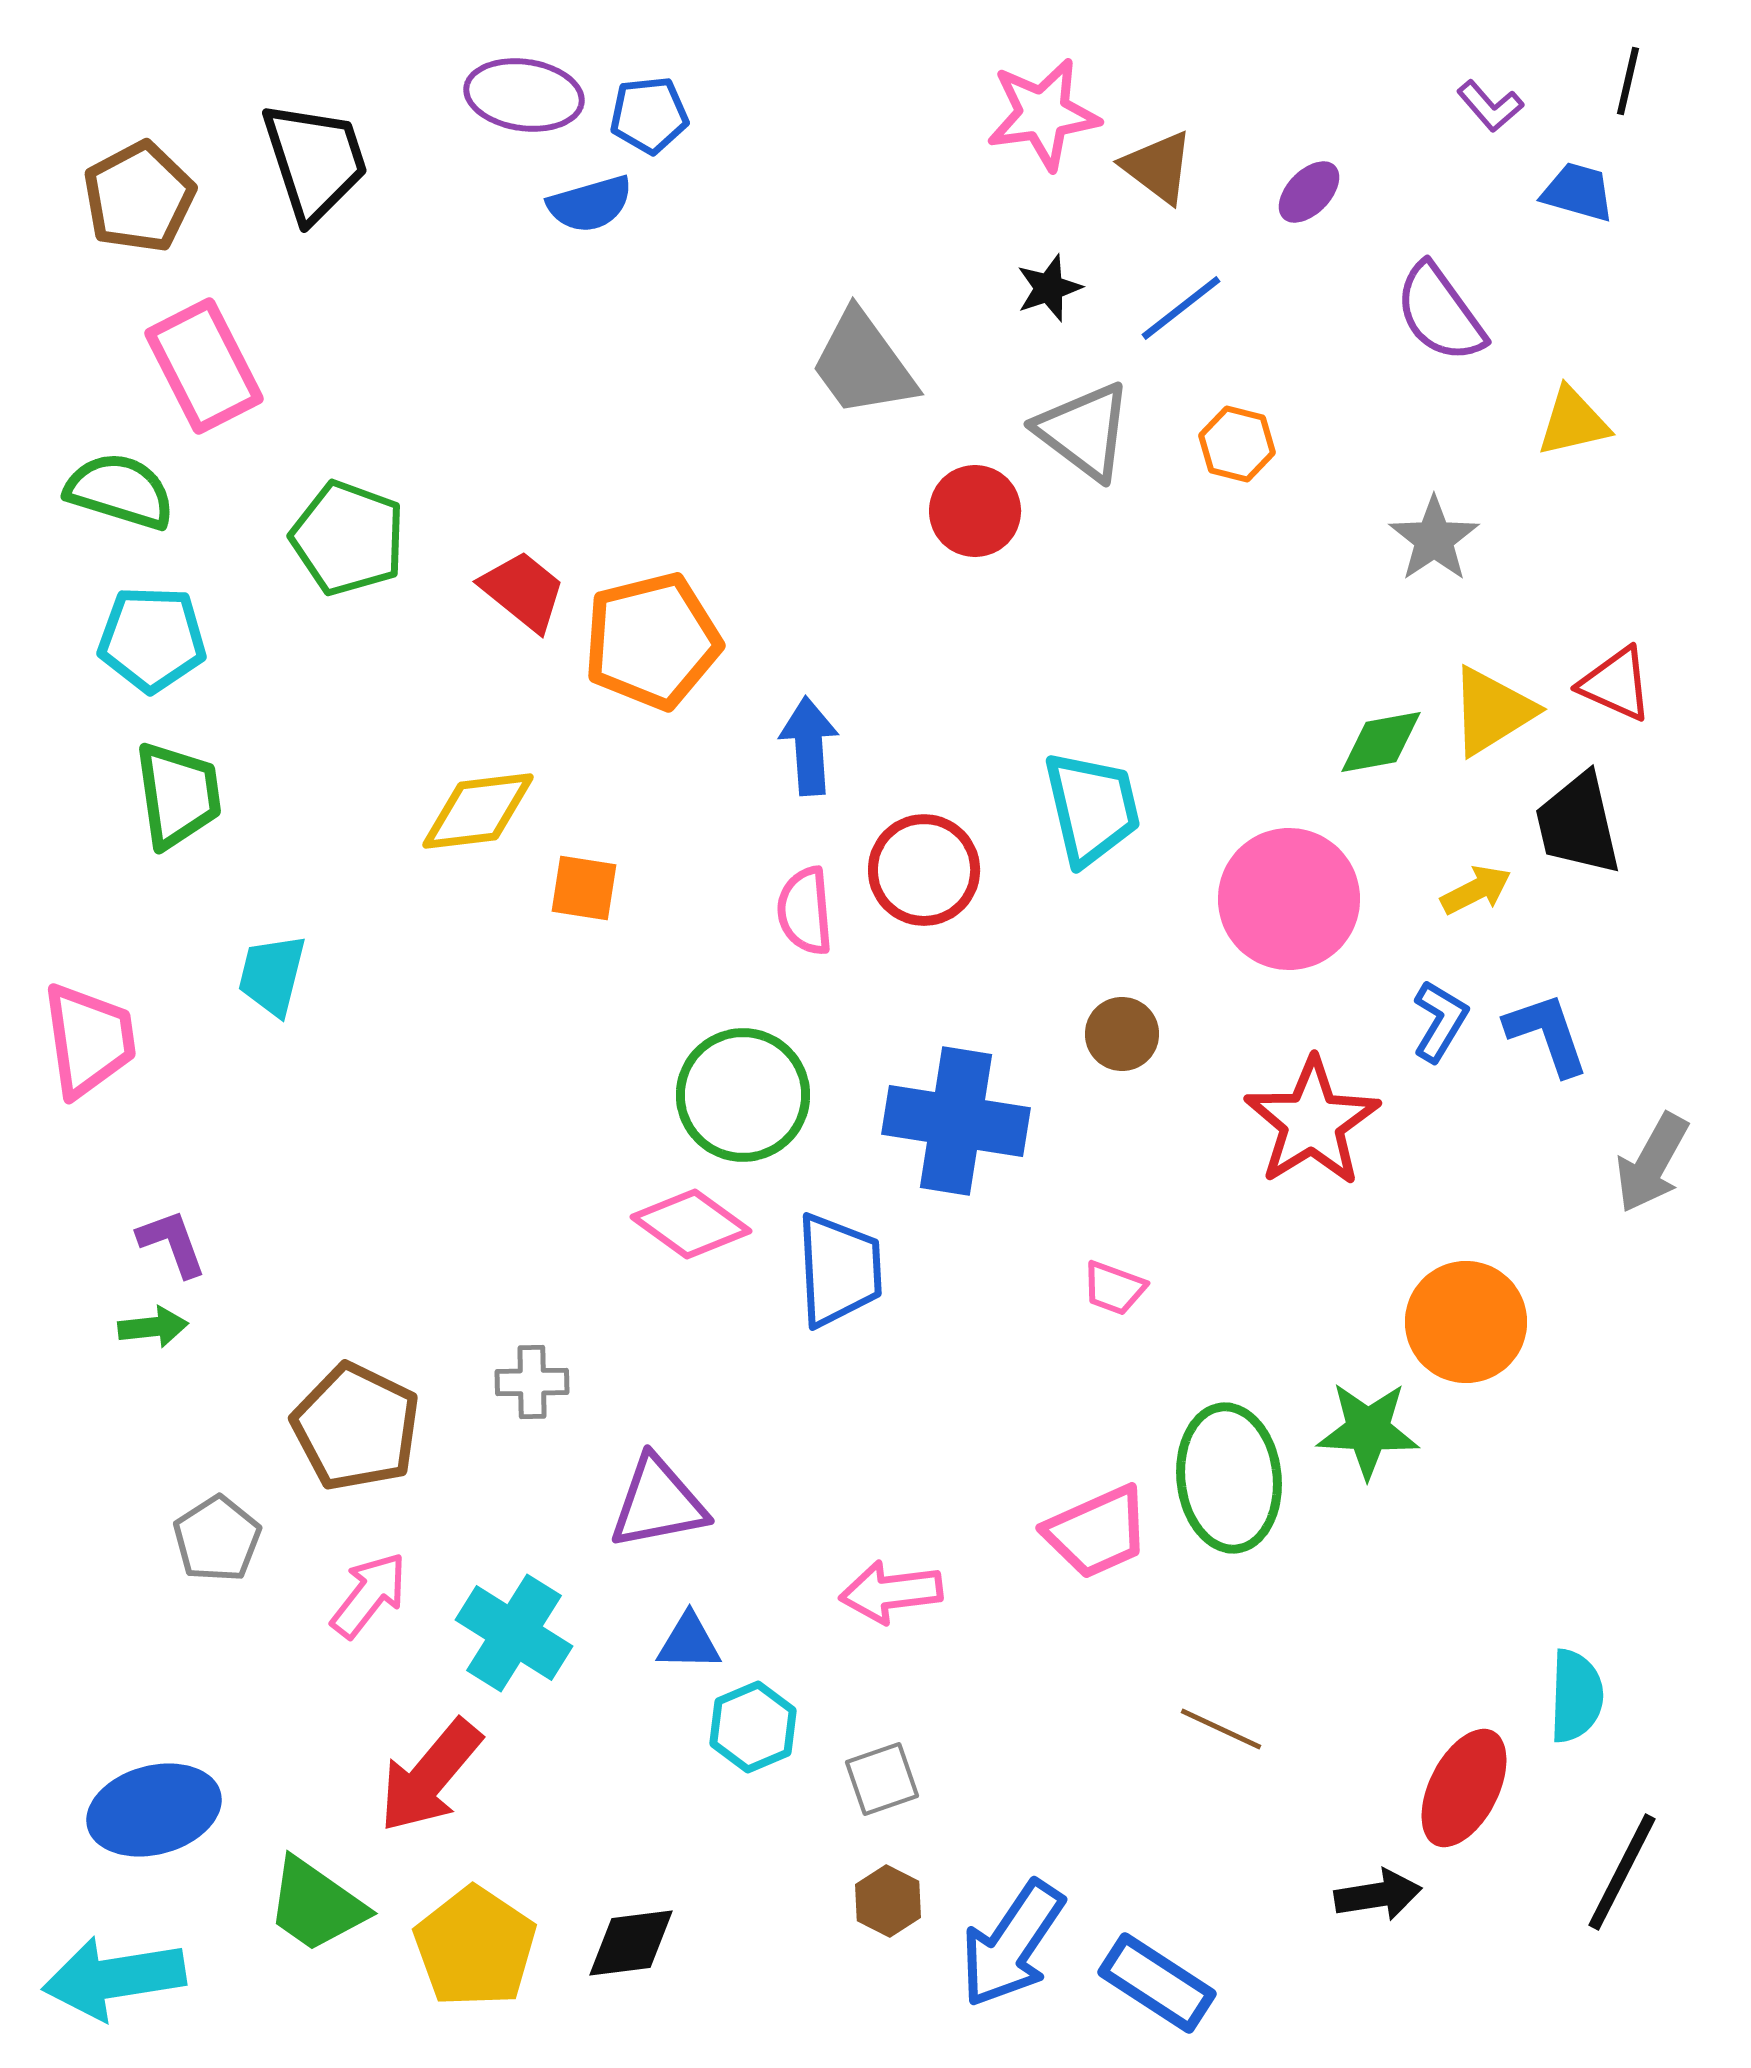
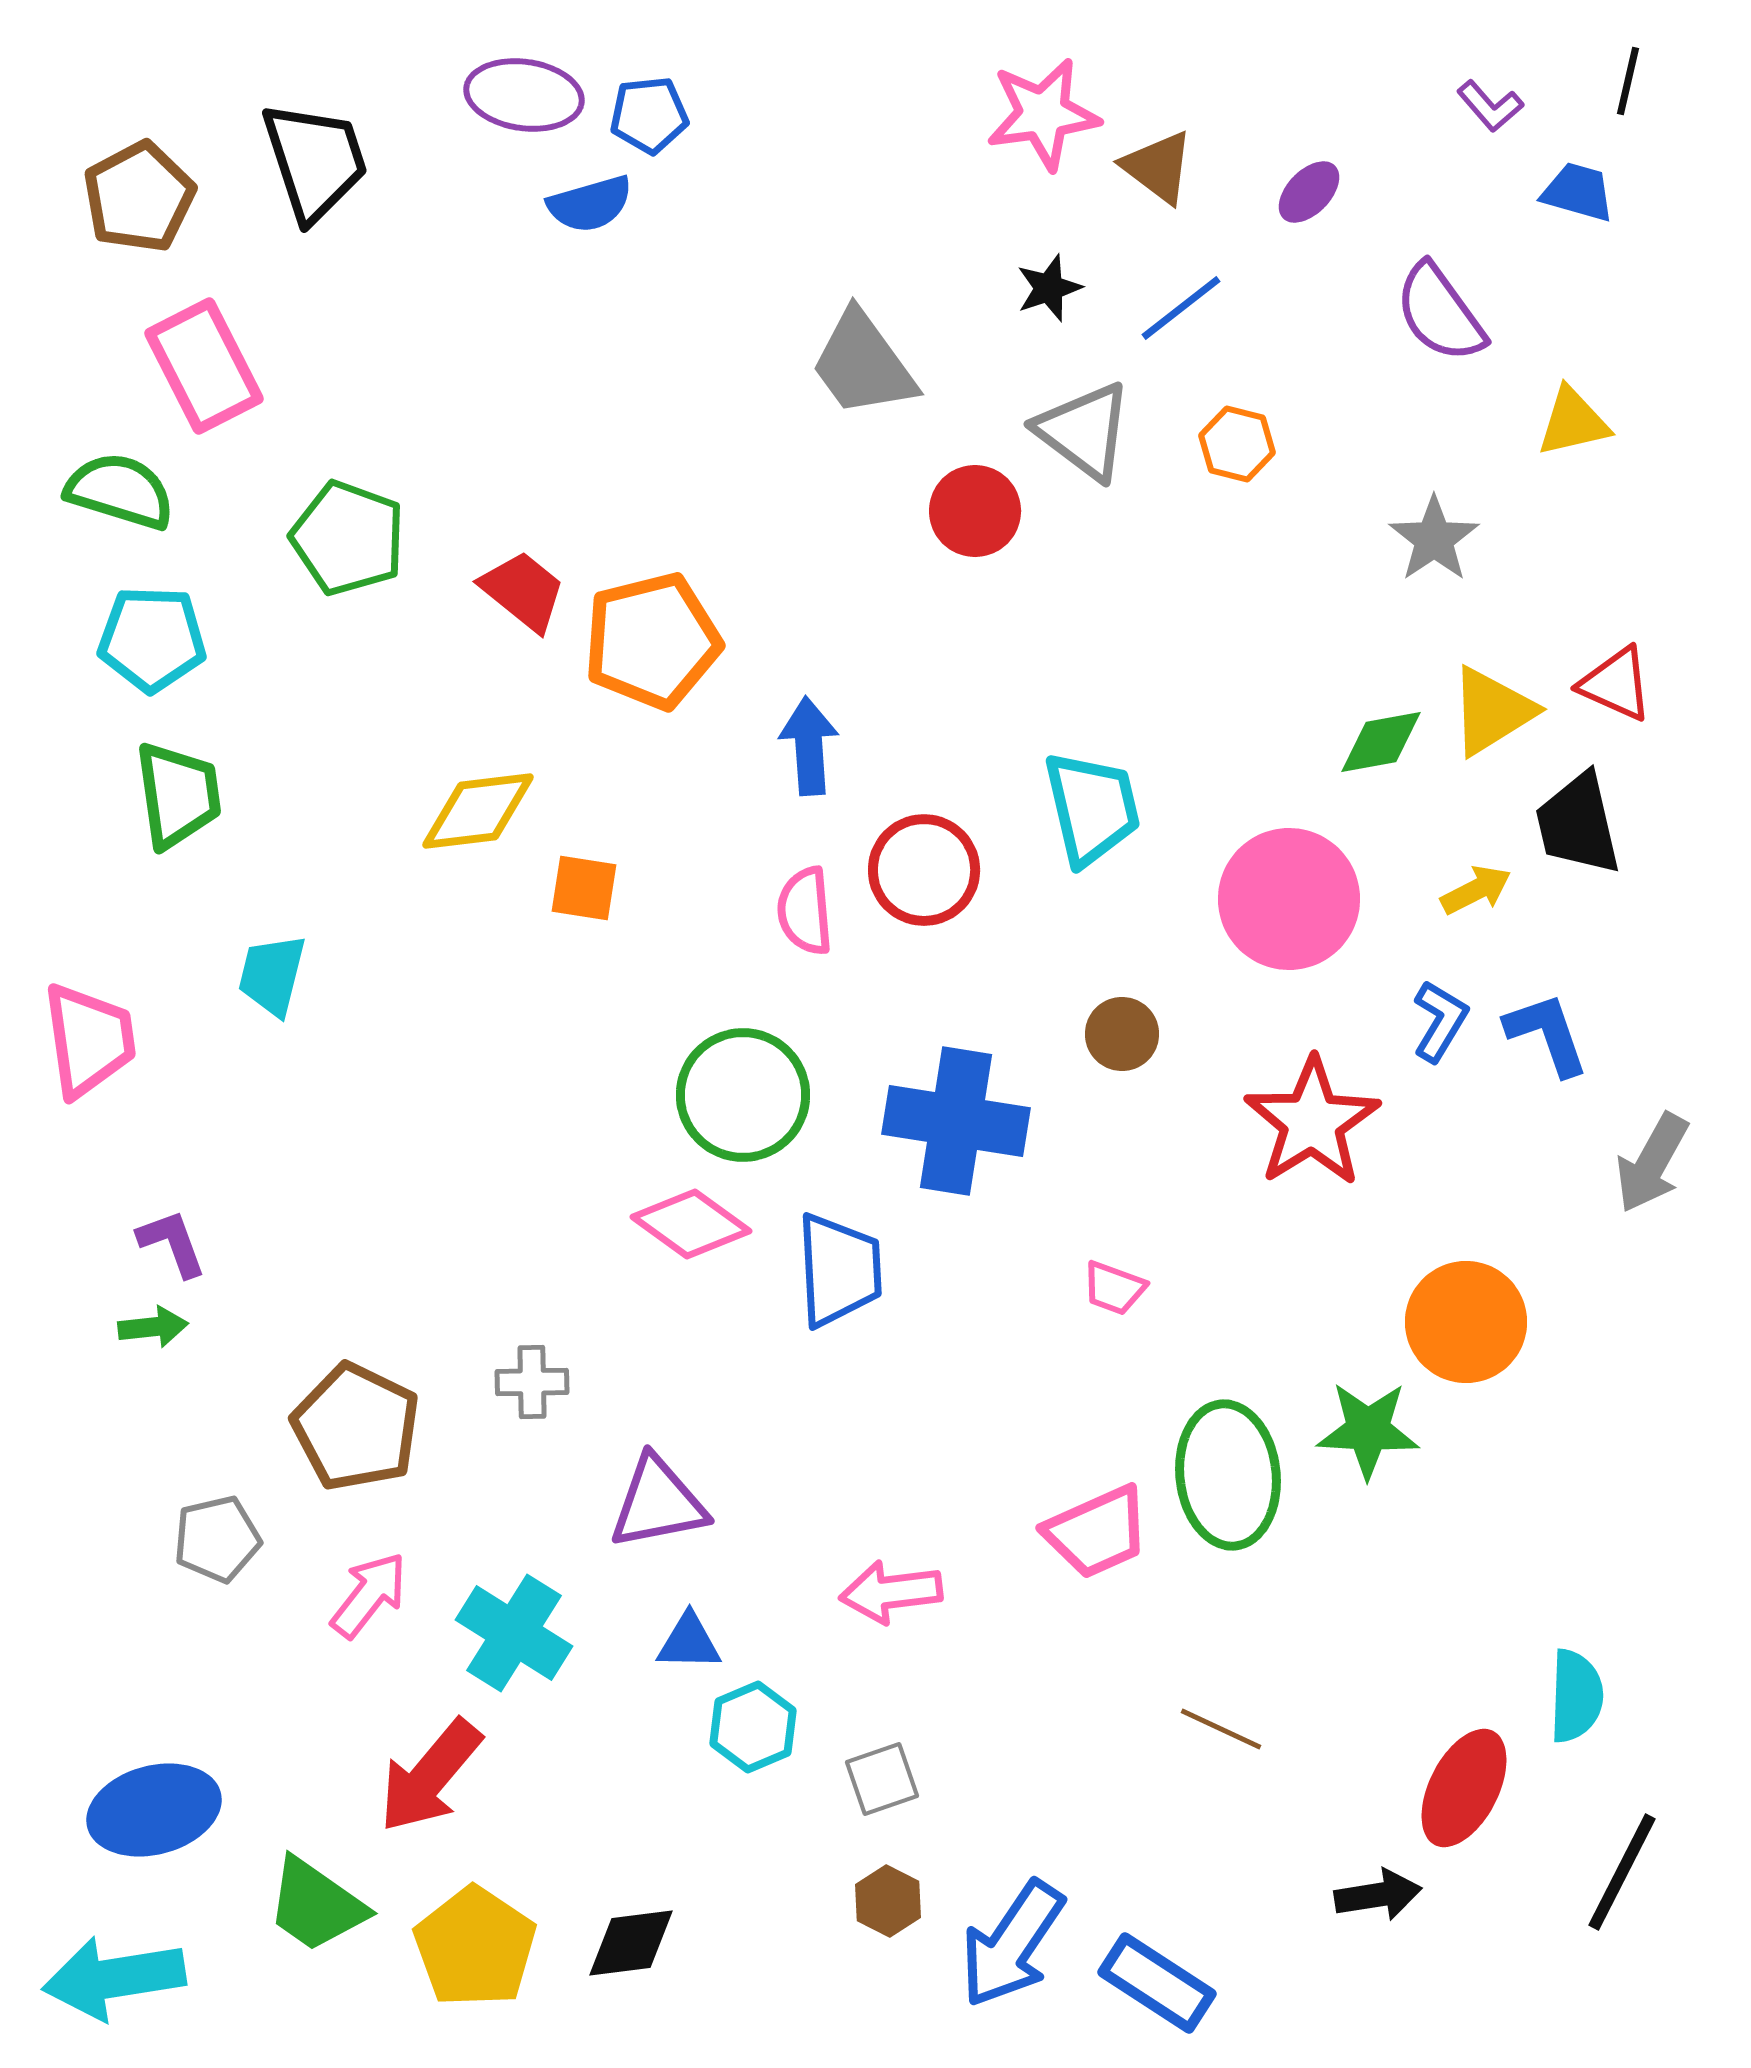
green ellipse at (1229, 1478): moved 1 px left, 3 px up
gray pentagon at (217, 1539): rotated 20 degrees clockwise
